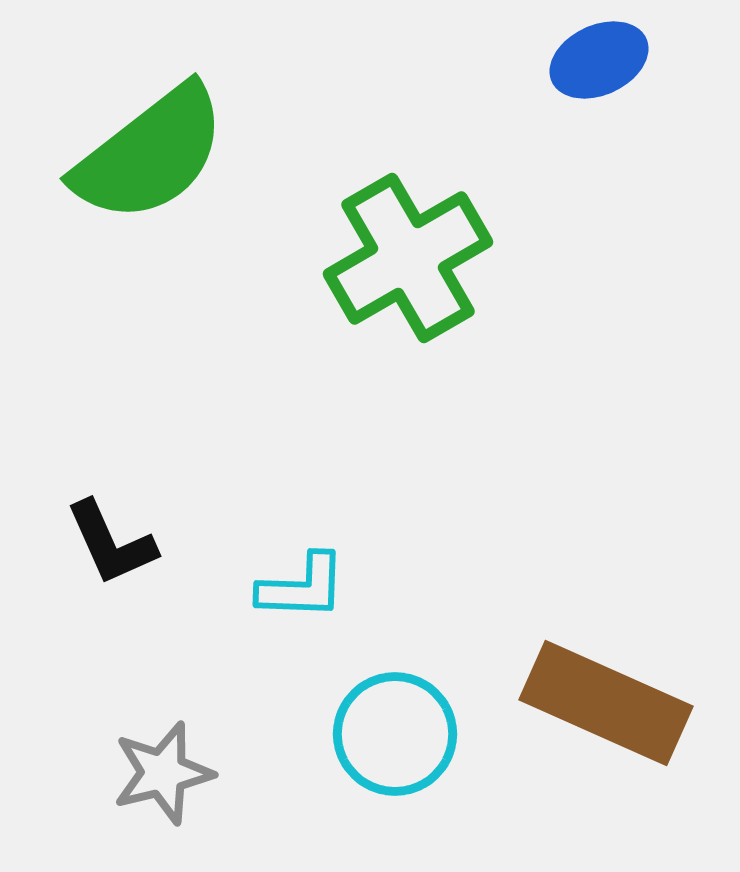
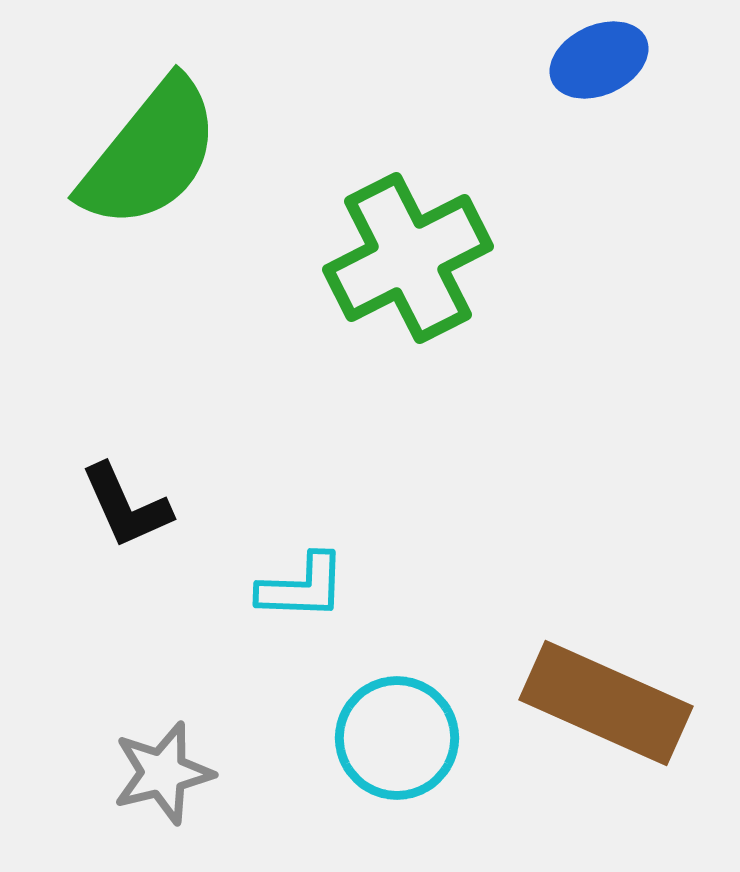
green semicircle: rotated 13 degrees counterclockwise
green cross: rotated 3 degrees clockwise
black L-shape: moved 15 px right, 37 px up
cyan circle: moved 2 px right, 4 px down
